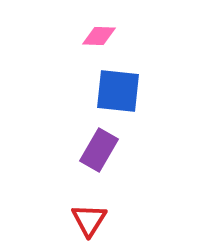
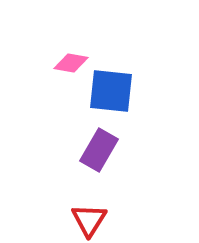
pink diamond: moved 28 px left, 27 px down; rotated 8 degrees clockwise
blue square: moved 7 px left
